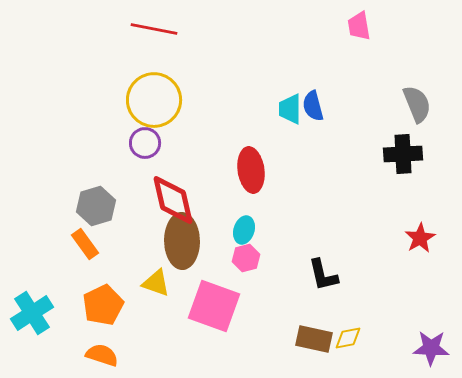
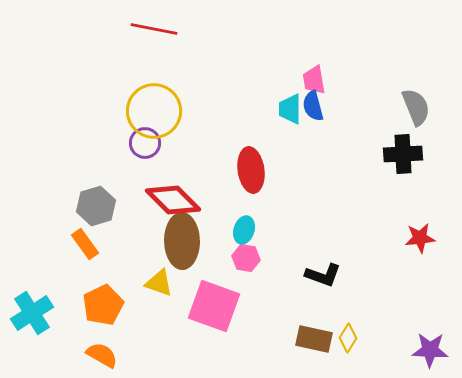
pink trapezoid: moved 45 px left, 54 px down
yellow circle: moved 11 px down
gray semicircle: moved 1 px left, 3 px down
red diamond: rotated 32 degrees counterclockwise
red star: rotated 24 degrees clockwise
pink hexagon: rotated 24 degrees clockwise
black L-shape: rotated 57 degrees counterclockwise
yellow triangle: moved 3 px right
yellow diamond: rotated 48 degrees counterclockwise
purple star: moved 1 px left, 2 px down
orange semicircle: rotated 12 degrees clockwise
